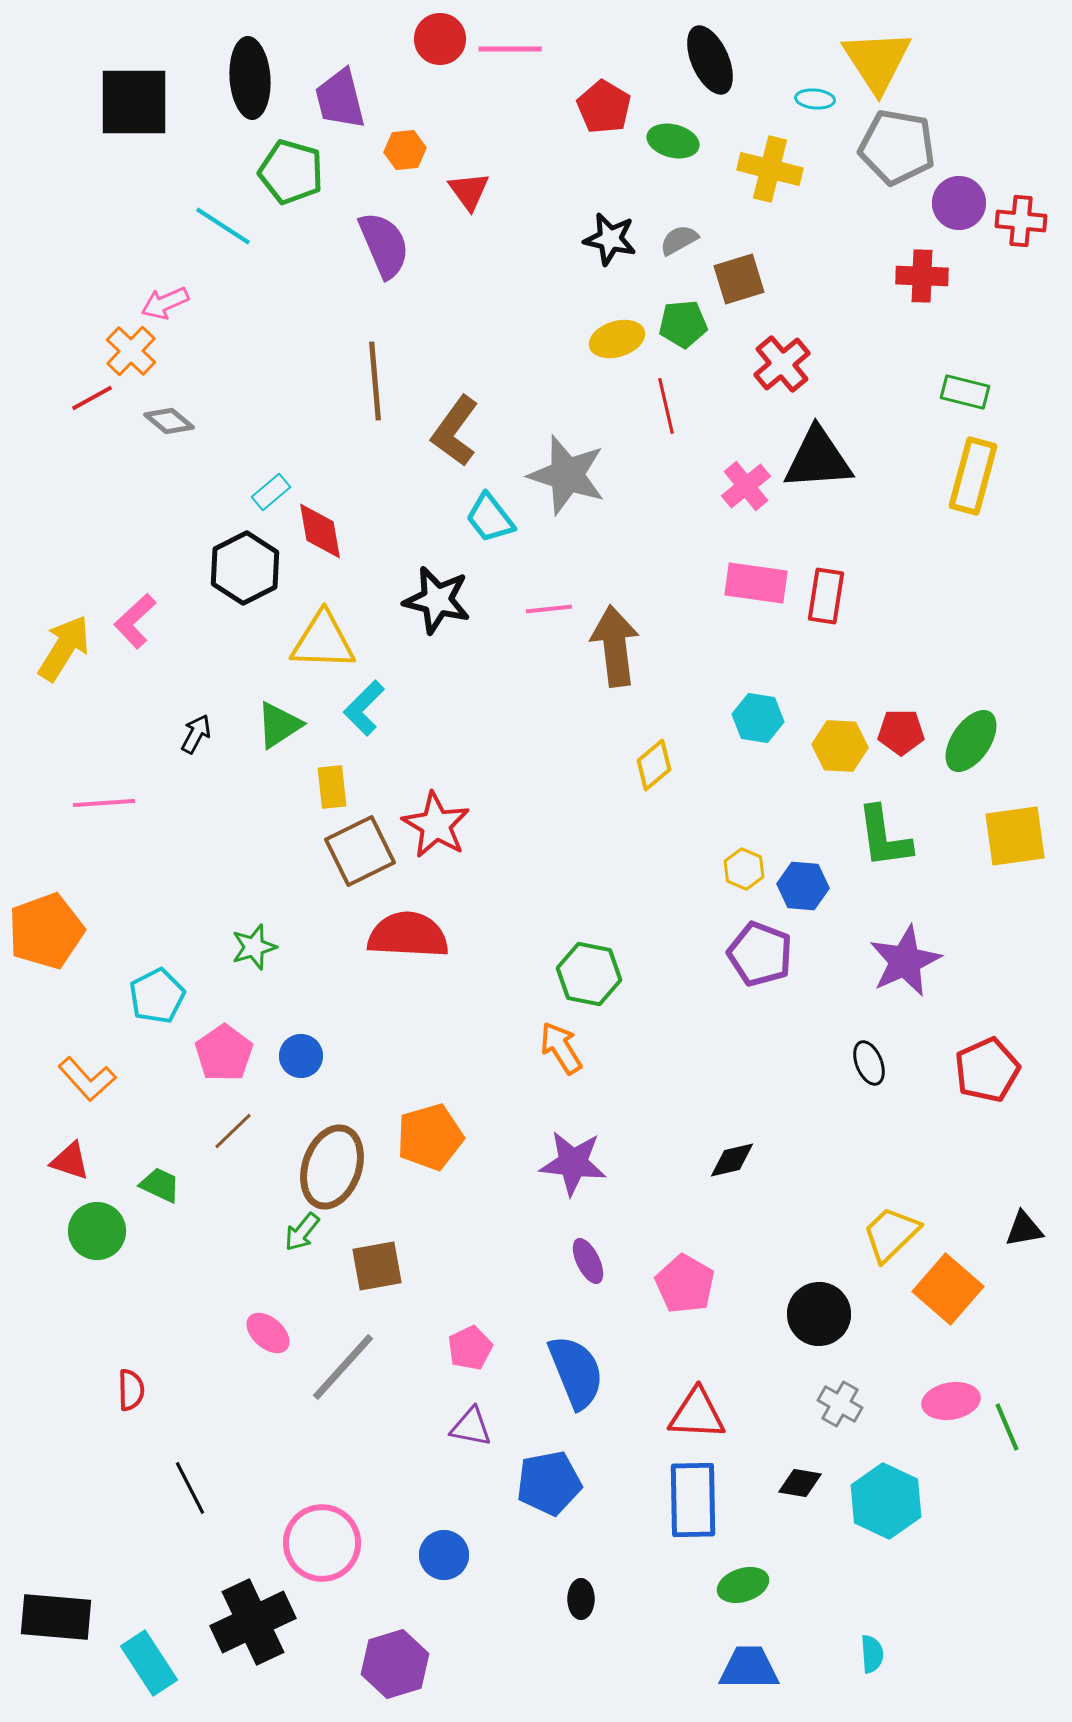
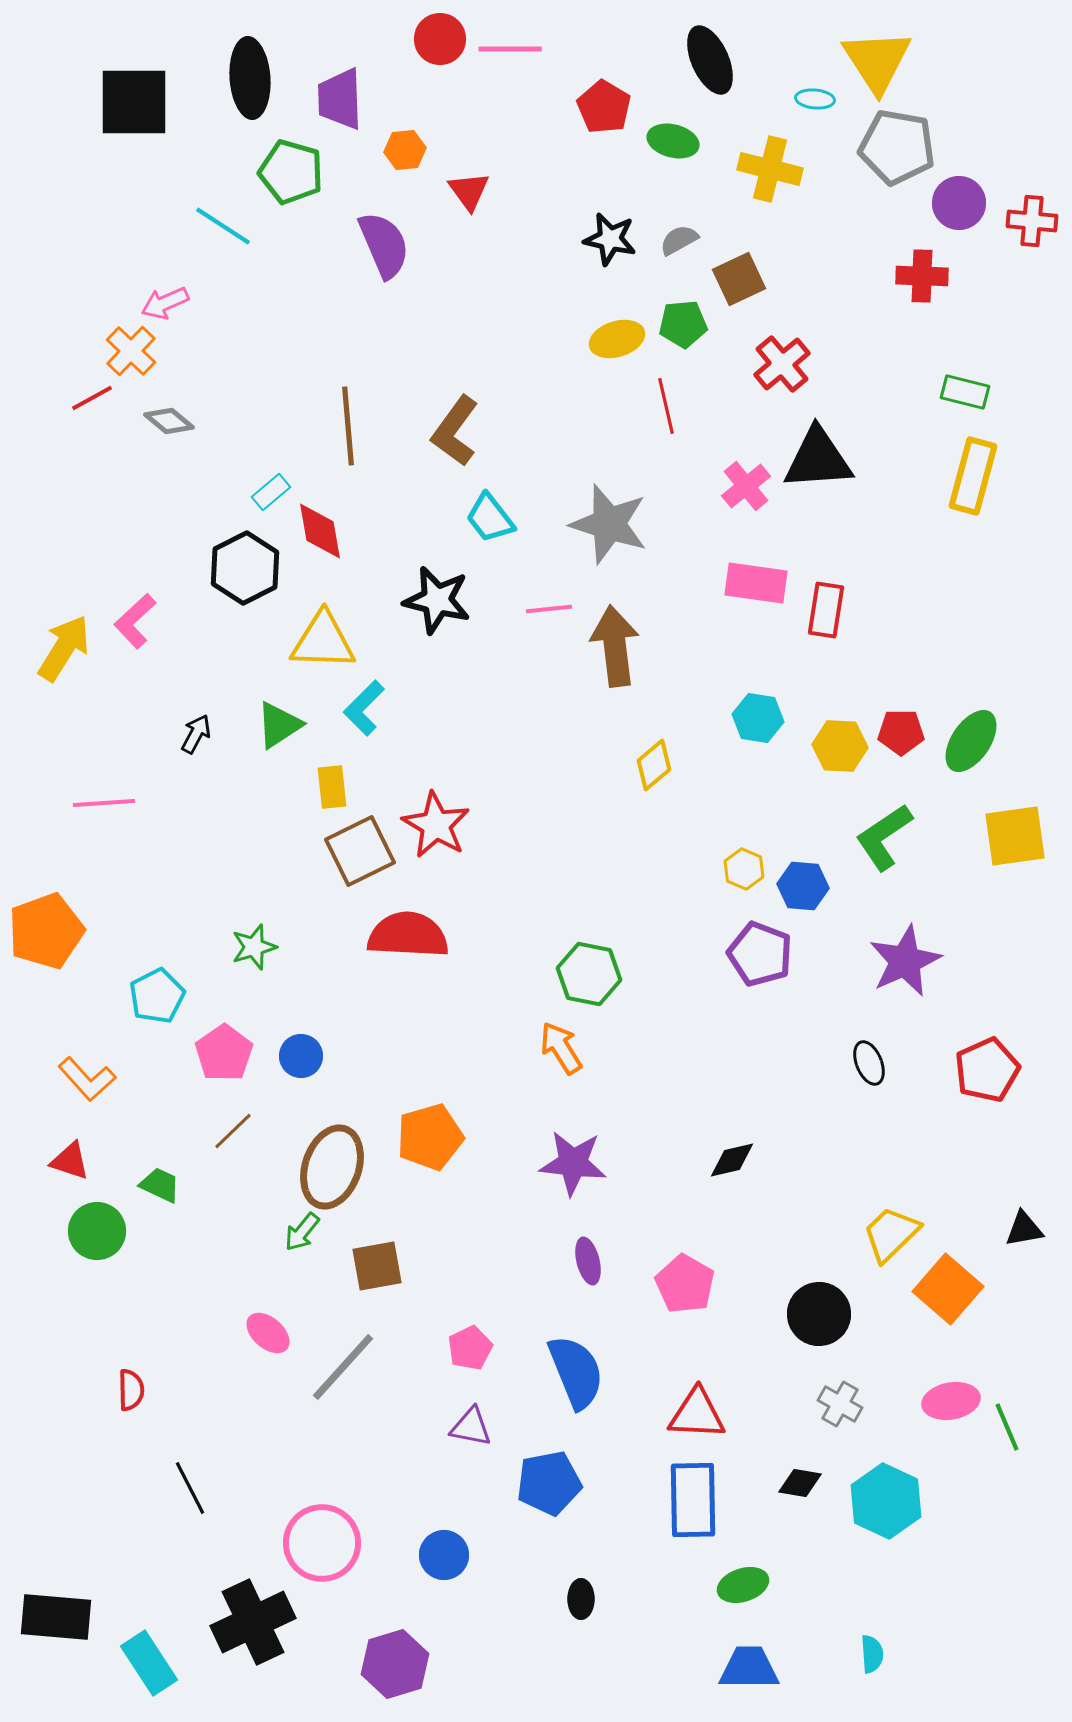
purple trapezoid at (340, 99): rotated 12 degrees clockwise
red cross at (1021, 221): moved 11 px right
brown square at (739, 279): rotated 8 degrees counterclockwise
brown line at (375, 381): moved 27 px left, 45 px down
gray star at (567, 475): moved 42 px right, 49 px down
red rectangle at (826, 596): moved 14 px down
green L-shape at (884, 837): rotated 64 degrees clockwise
purple ellipse at (588, 1261): rotated 12 degrees clockwise
